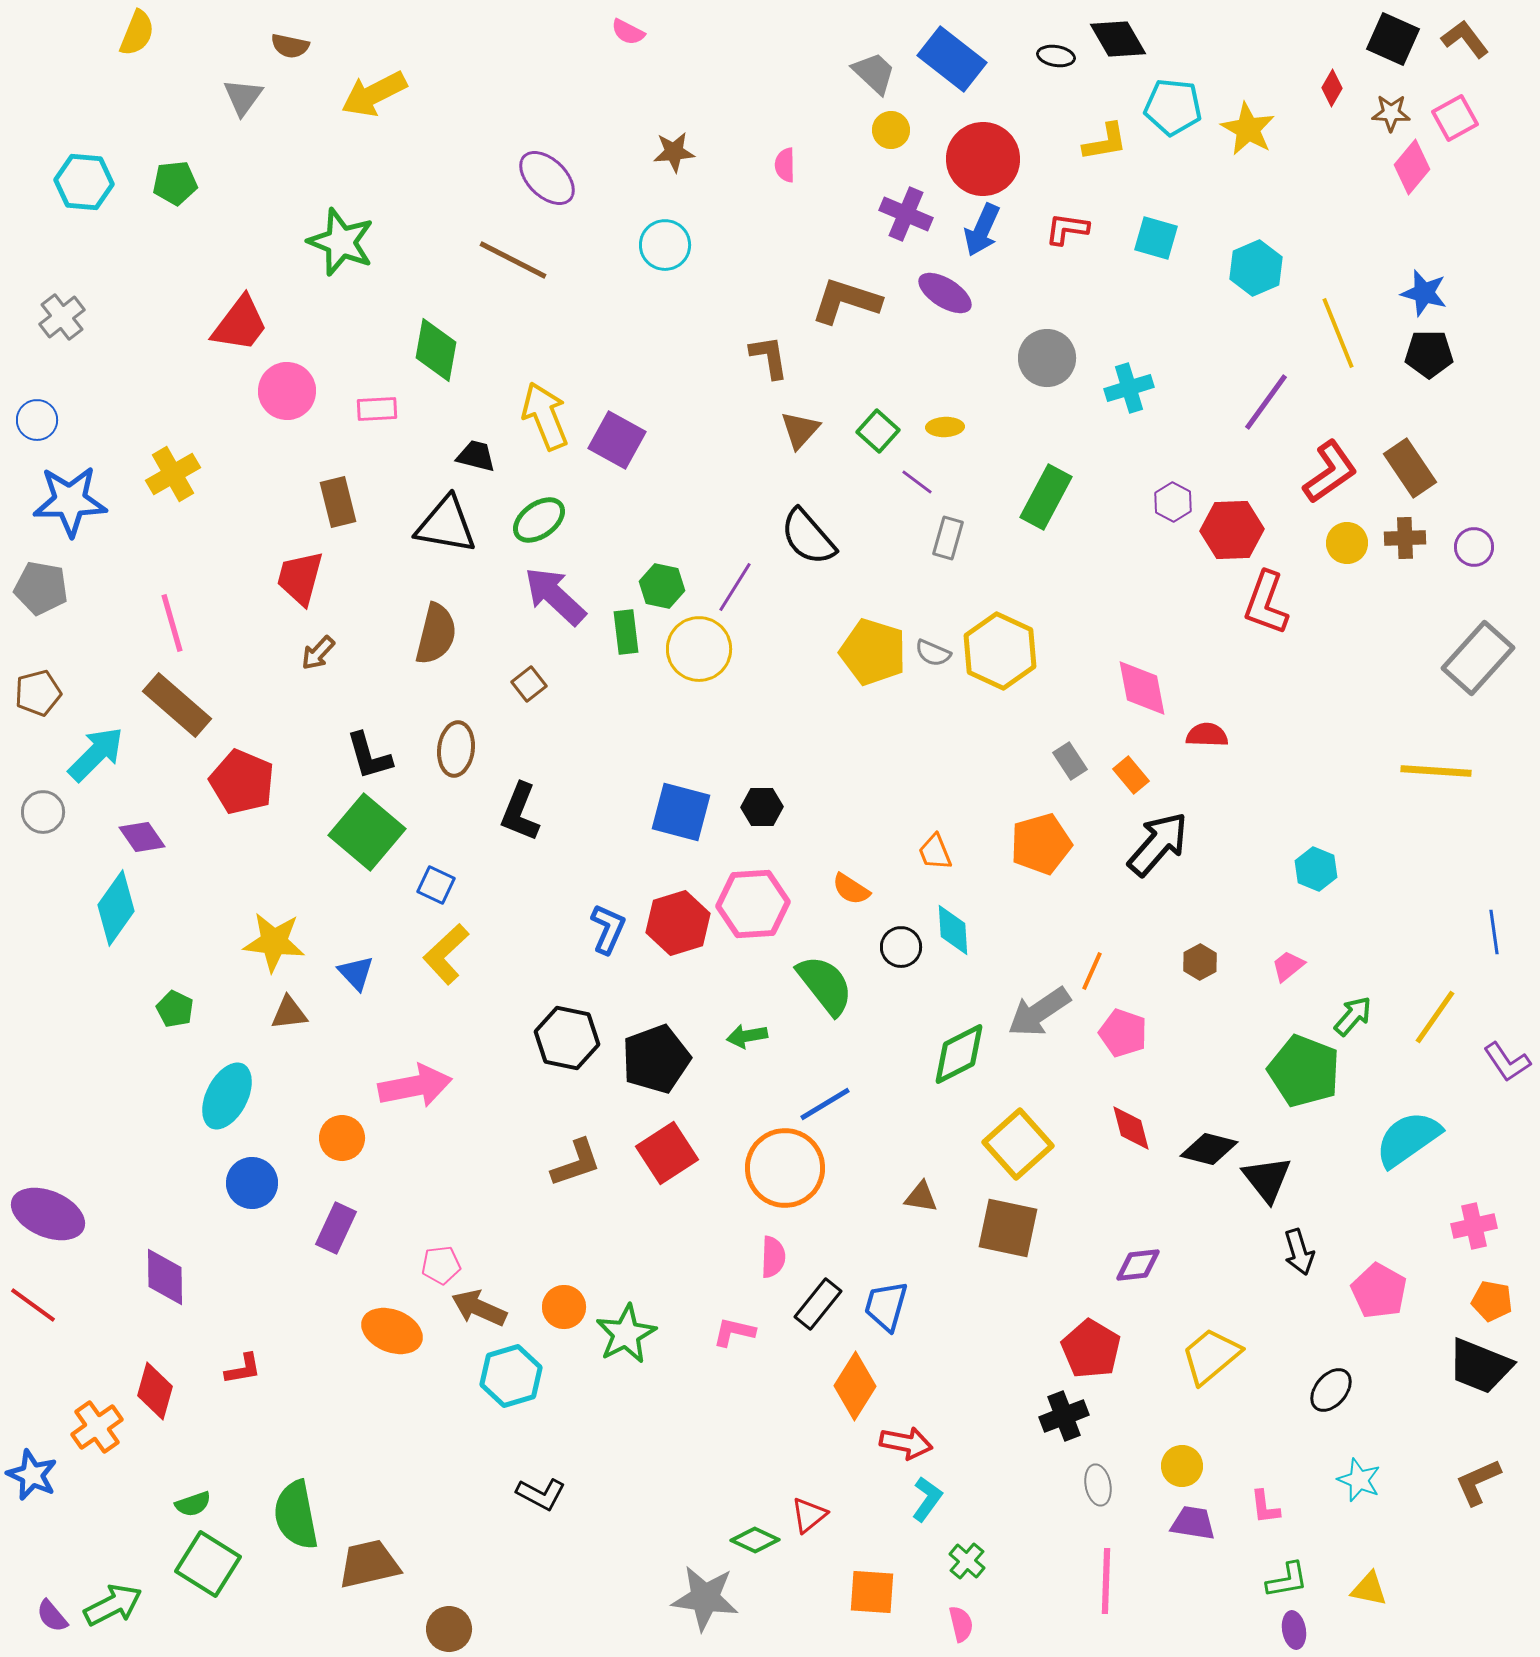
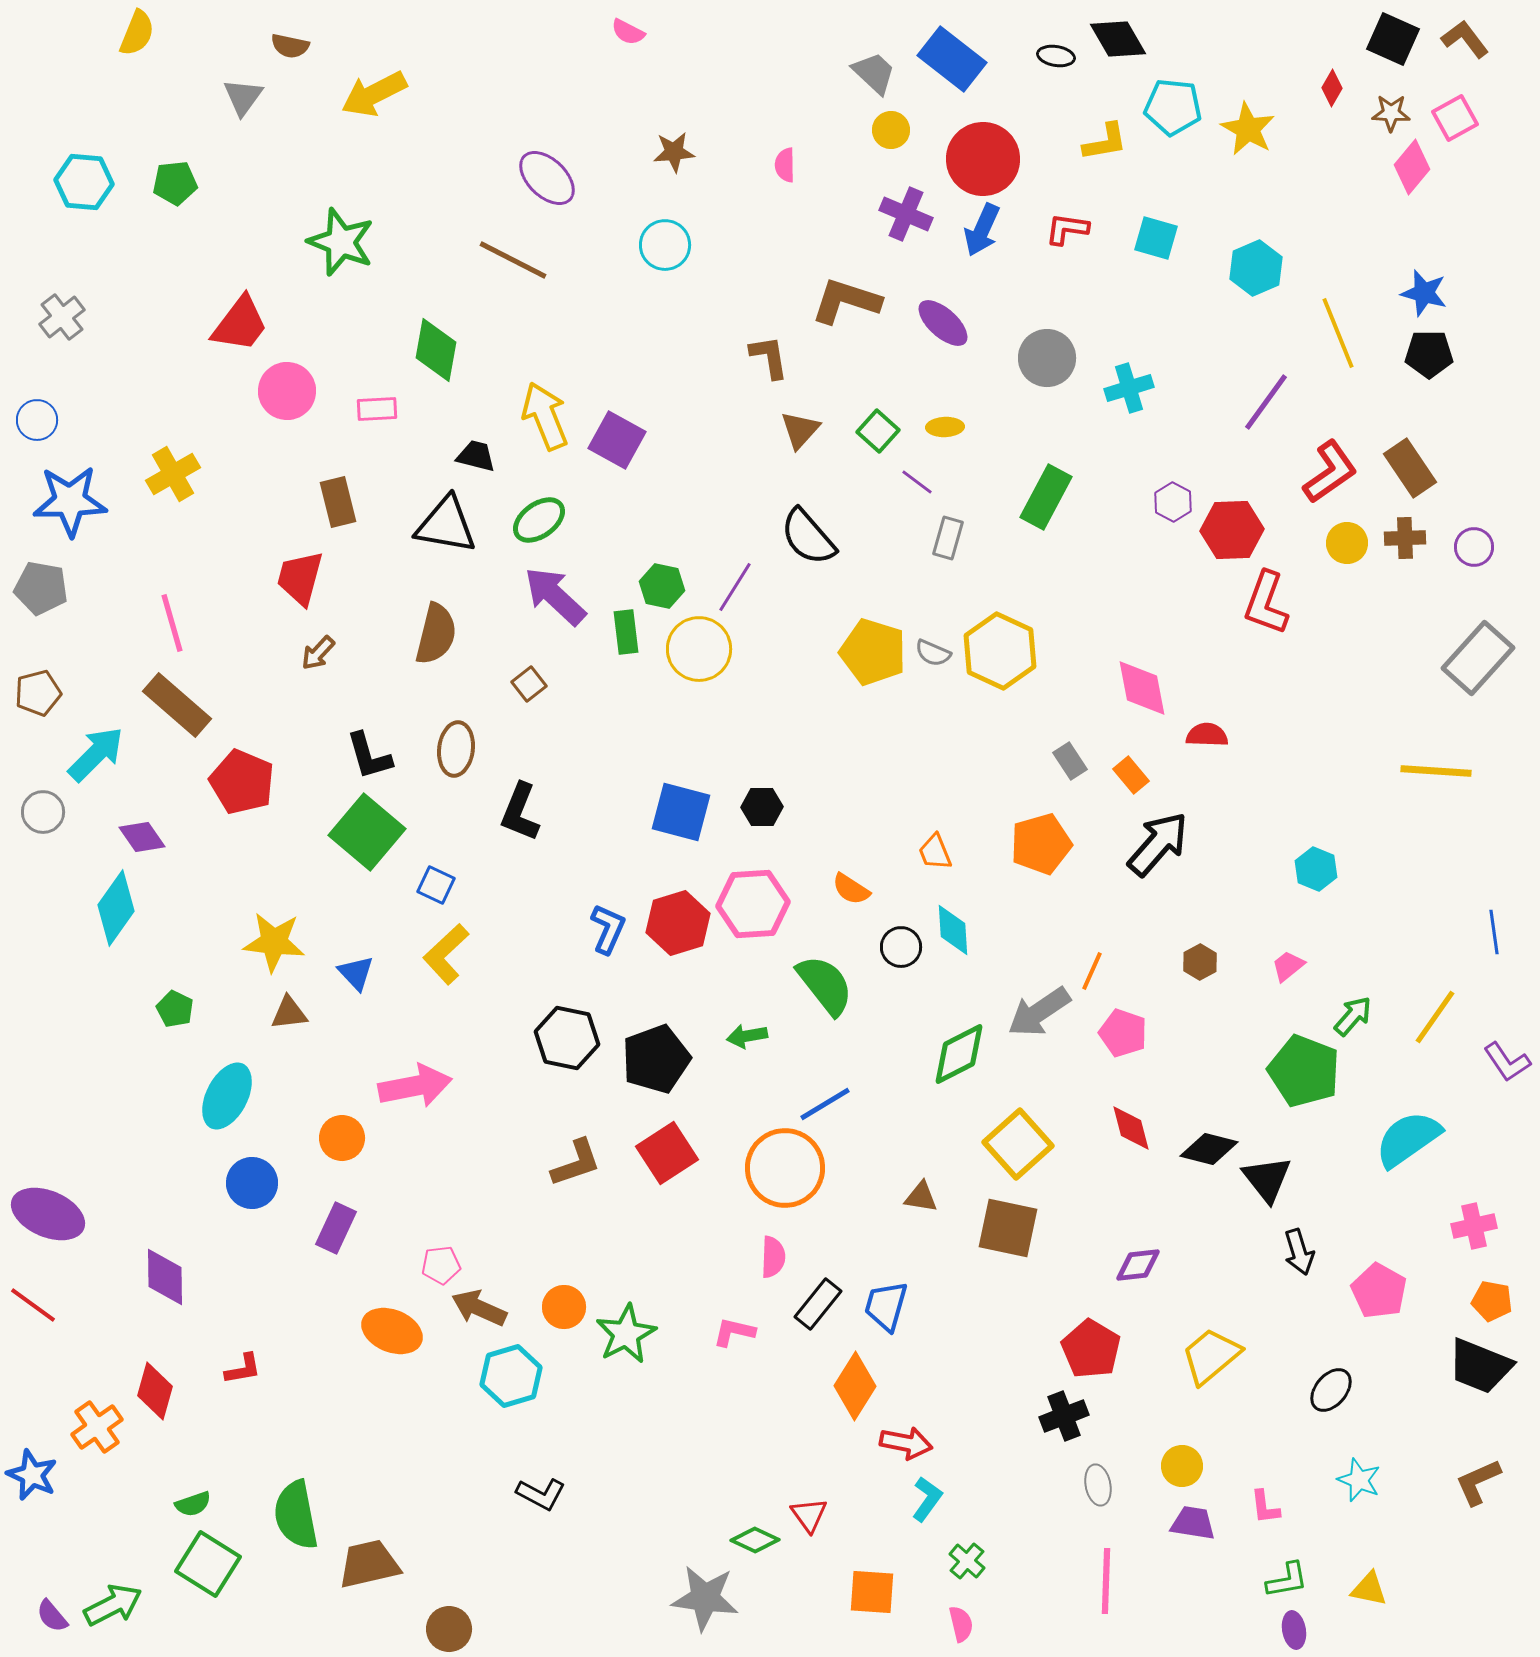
purple ellipse at (945, 293): moved 2 px left, 30 px down; rotated 10 degrees clockwise
red triangle at (809, 1515): rotated 27 degrees counterclockwise
